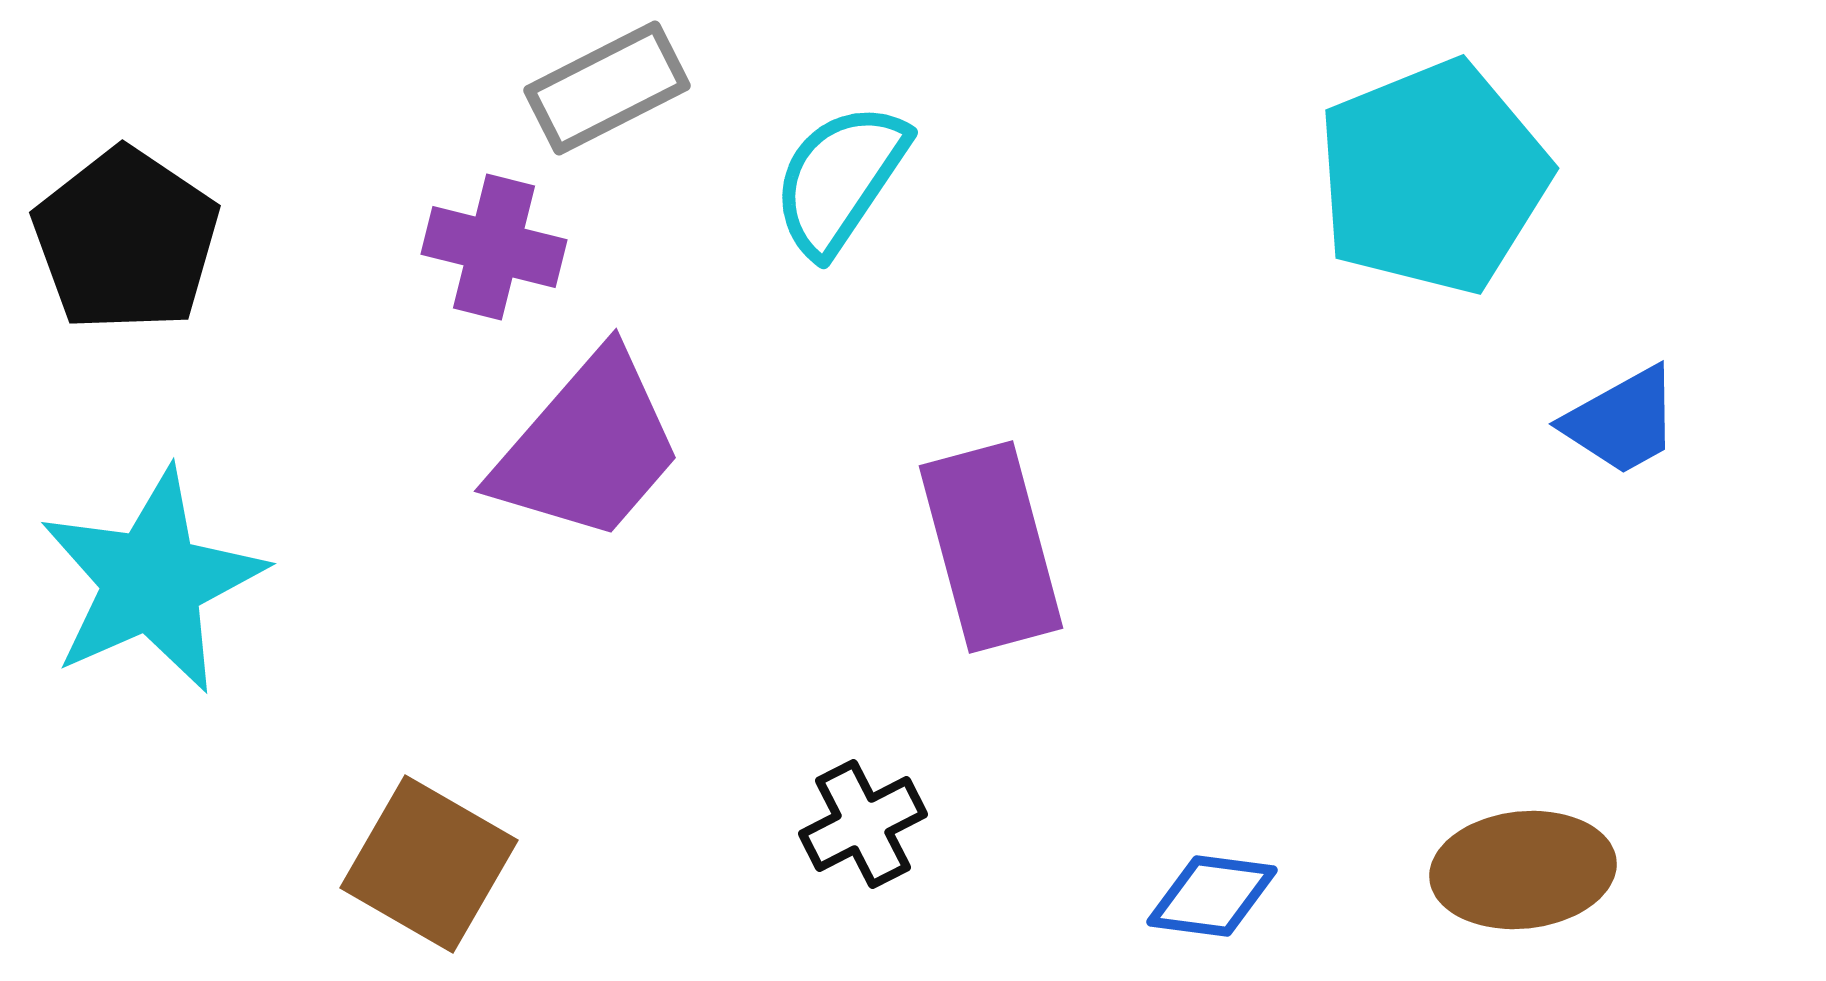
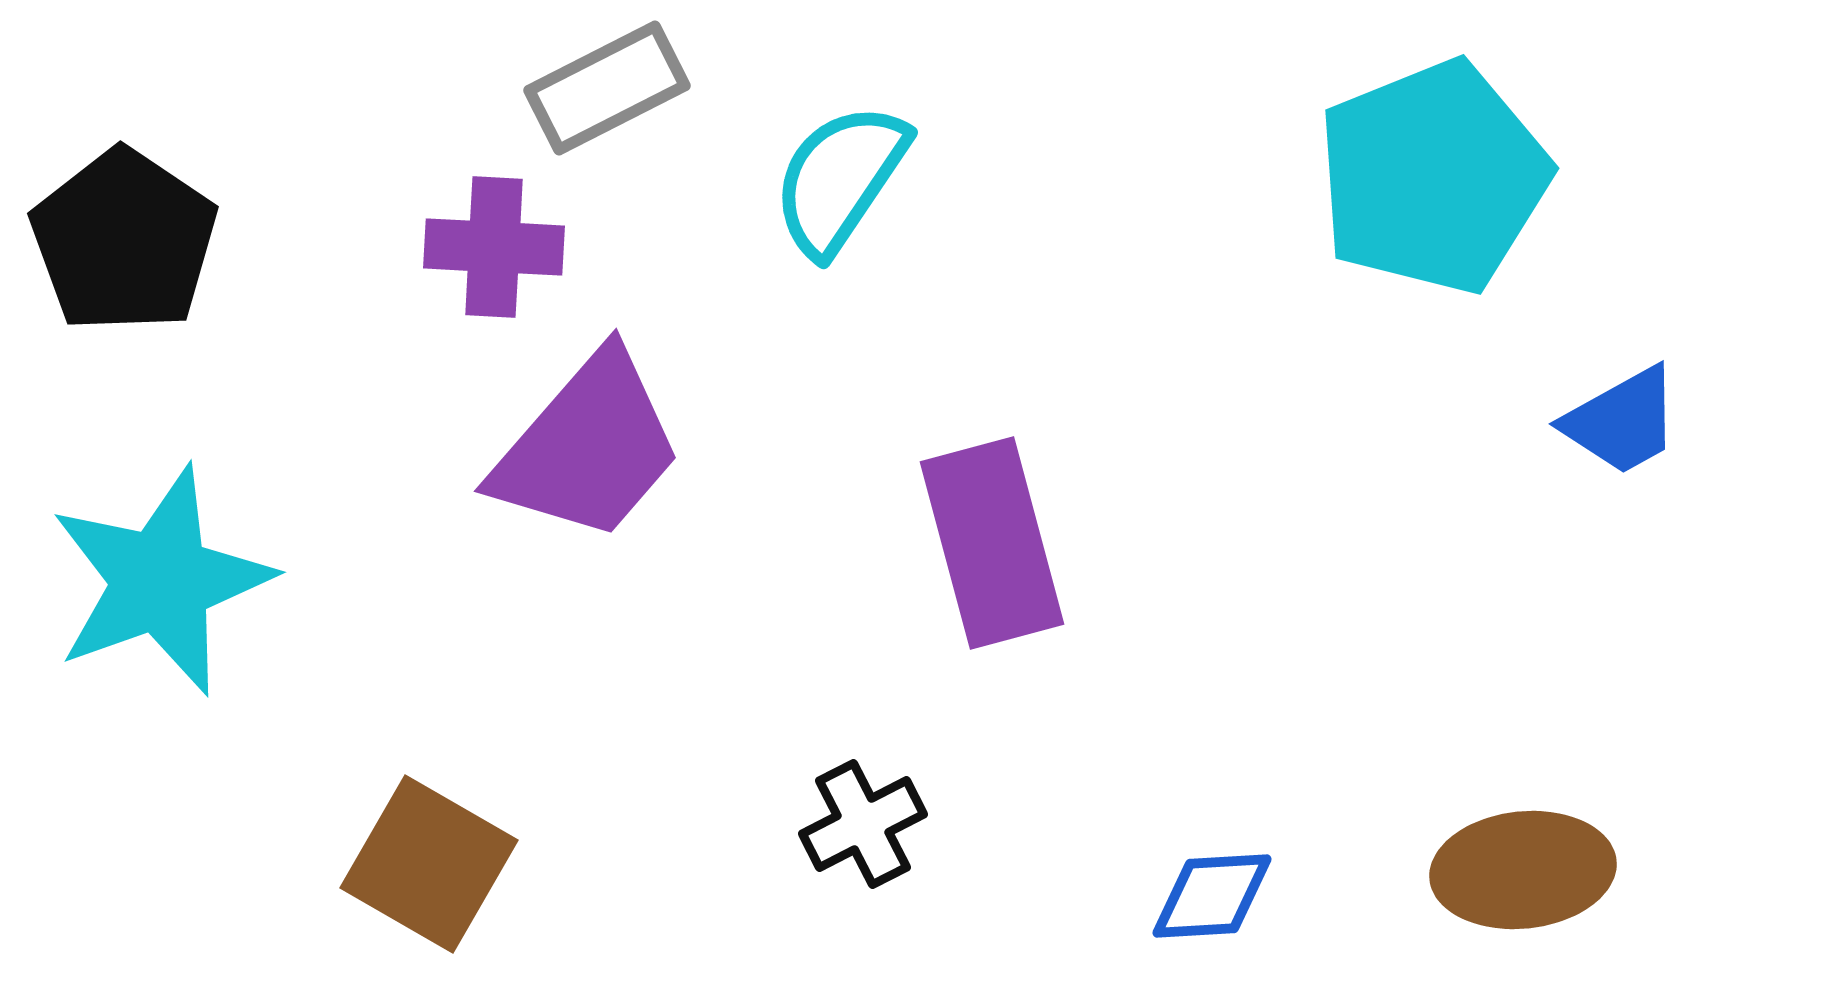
black pentagon: moved 2 px left, 1 px down
purple cross: rotated 11 degrees counterclockwise
purple rectangle: moved 1 px right, 4 px up
cyan star: moved 9 px right; rotated 4 degrees clockwise
blue diamond: rotated 11 degrees counterclockwise
